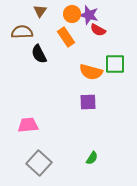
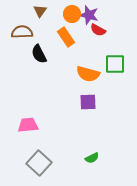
orange semicircle: moved 3 px left, 2 px down
green semicircle: rotated 32 degrees clockwise
